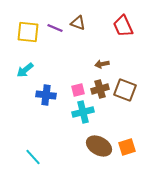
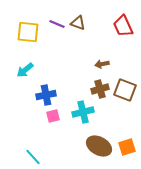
purple line: moved 2 px right, 4 px up
pink square: moved 25 px left, 26 px down
blue cross: rotated 18 degrees counterclockwise
